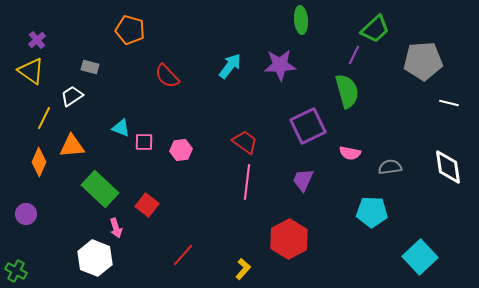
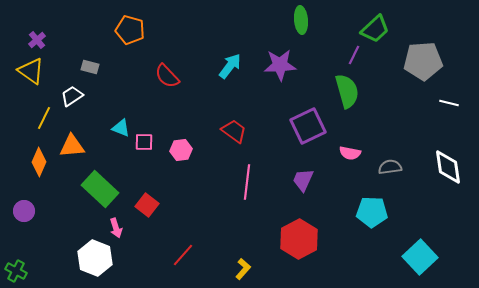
red trapezoid: moved 11 px left, 11 px up
purple circle: moved 2 px left, 3 px up
red hexagon: moved 10 px right
